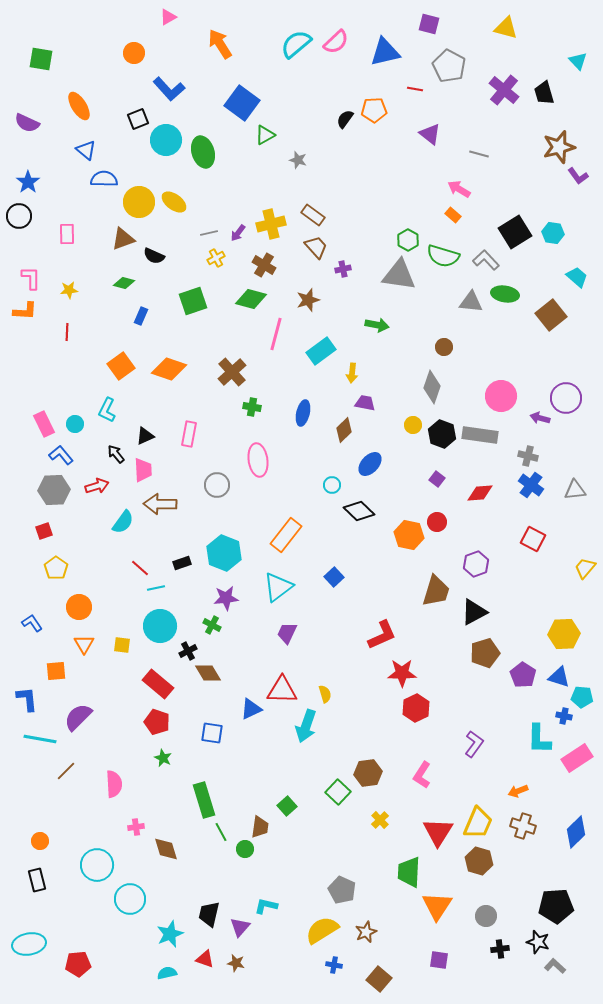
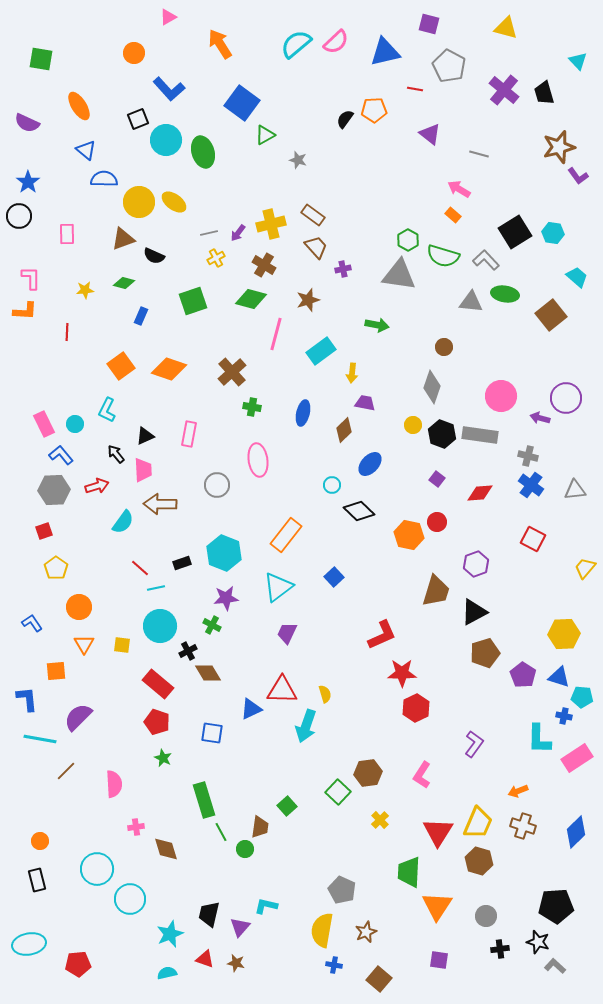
yellow star at (69, 290): moved 16 px right
cyan circle at (97, 865): moved 4 px down
yellow semicircle at (322, 930): rotated 48 degrees counterclockwise
